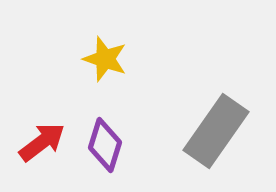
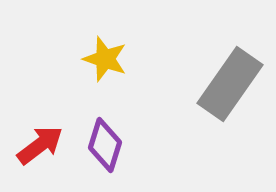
gray rectangle: moved 14 px right, 47 px up
red arrow: moved 2 px left, 3 px down
